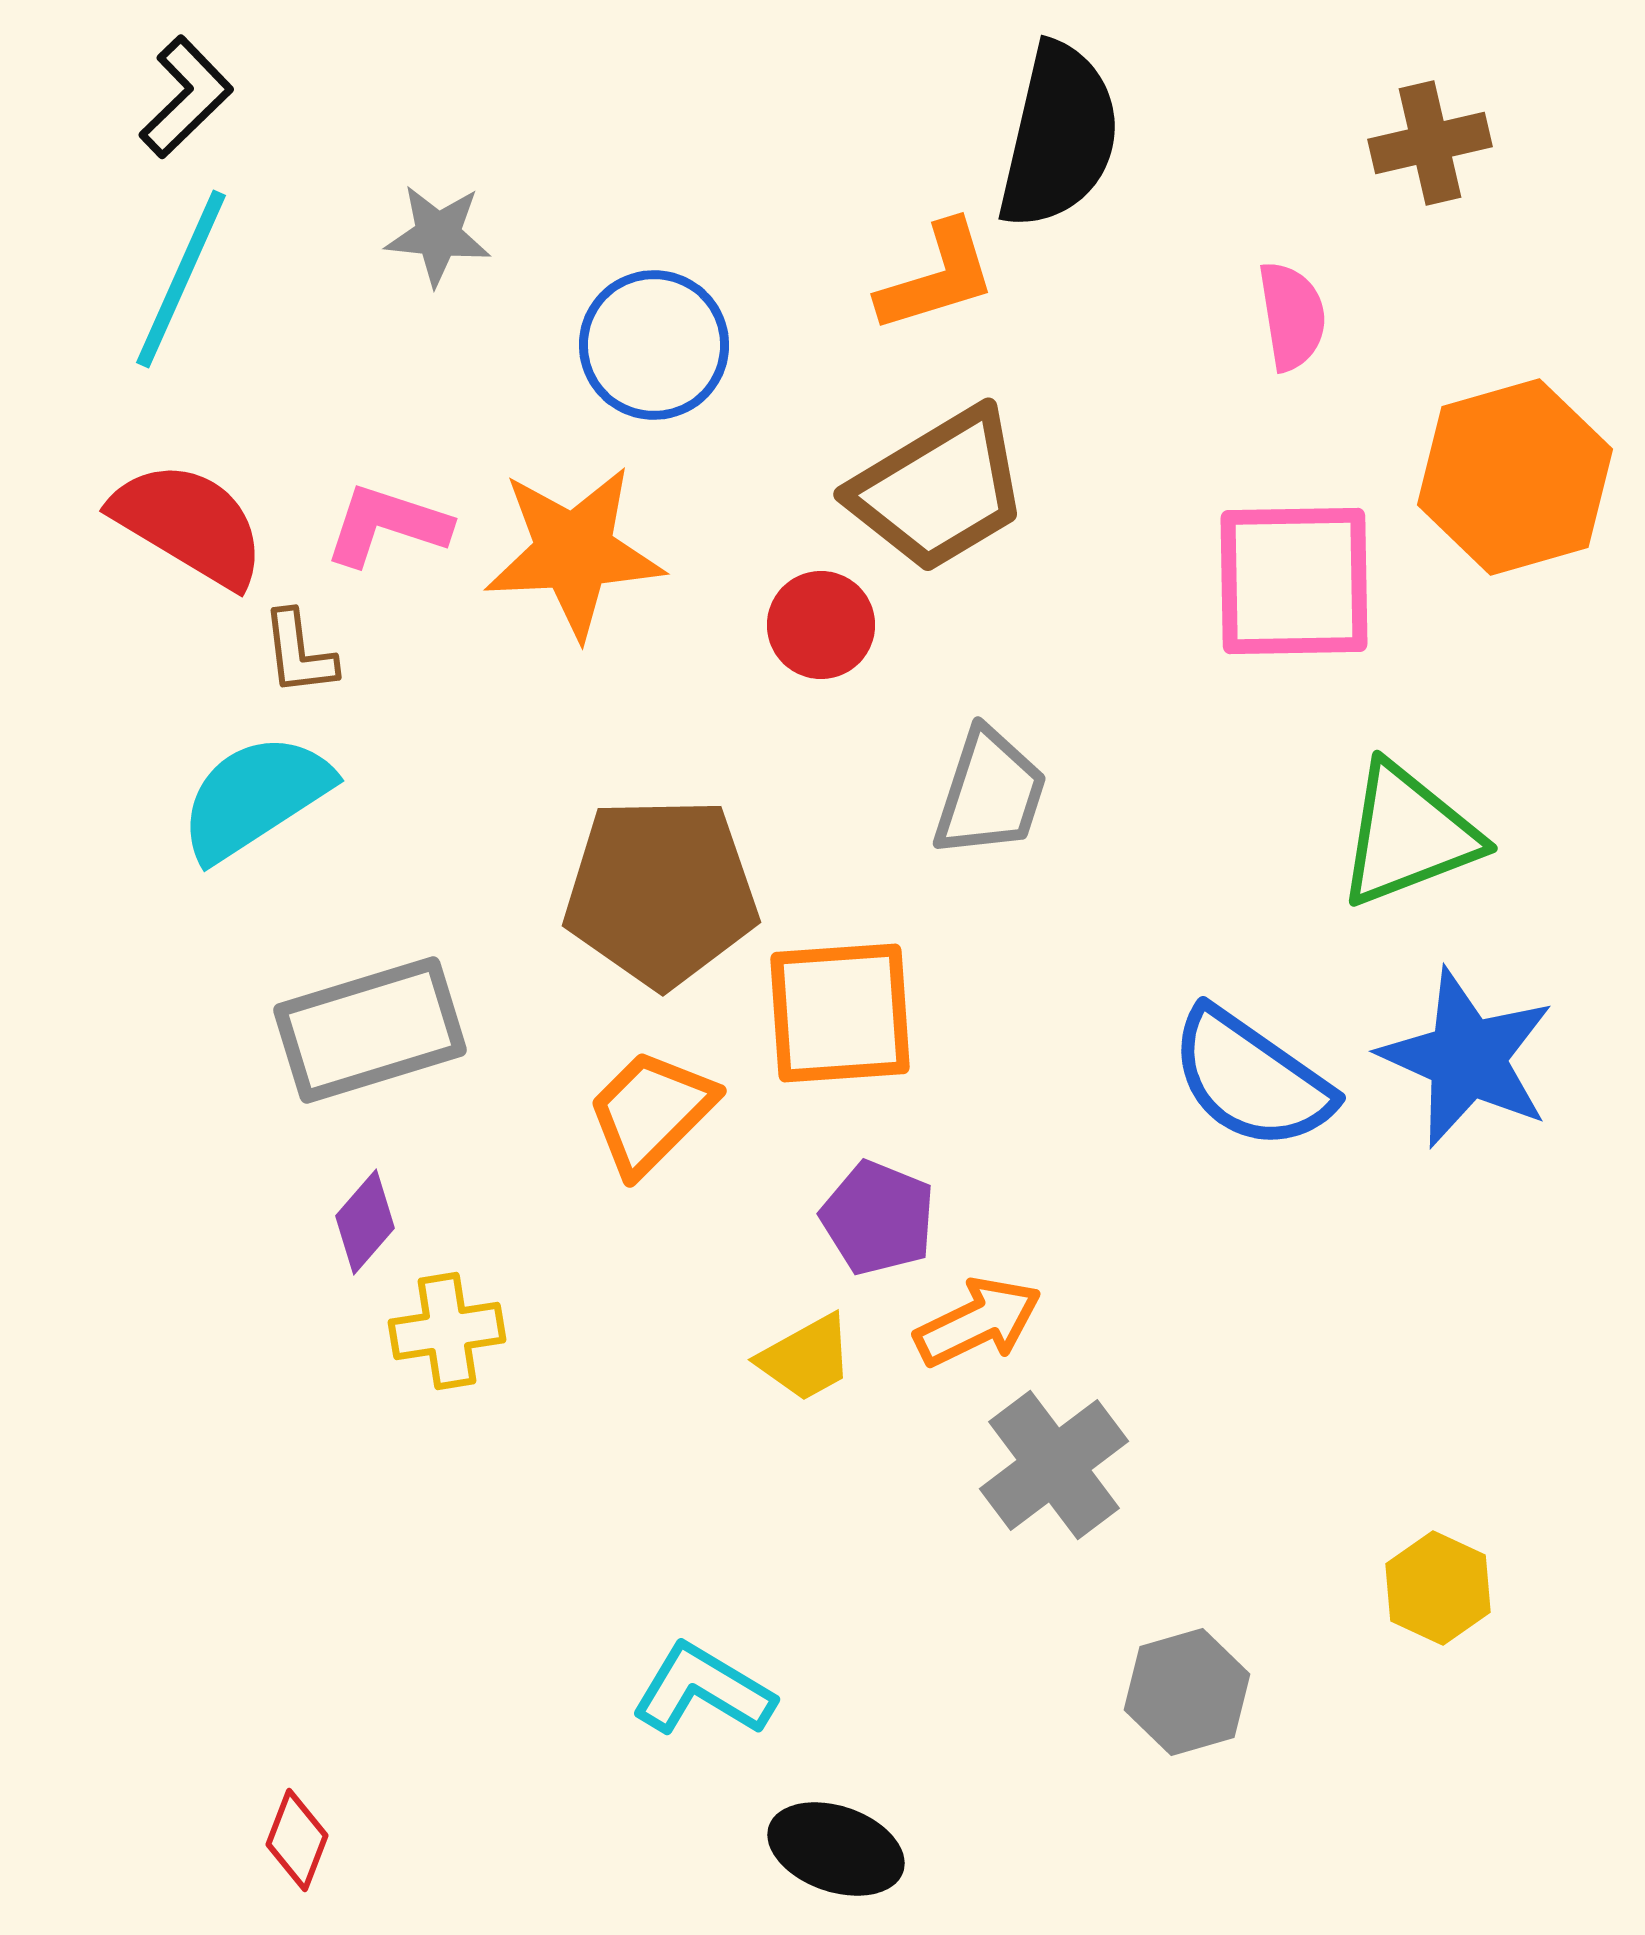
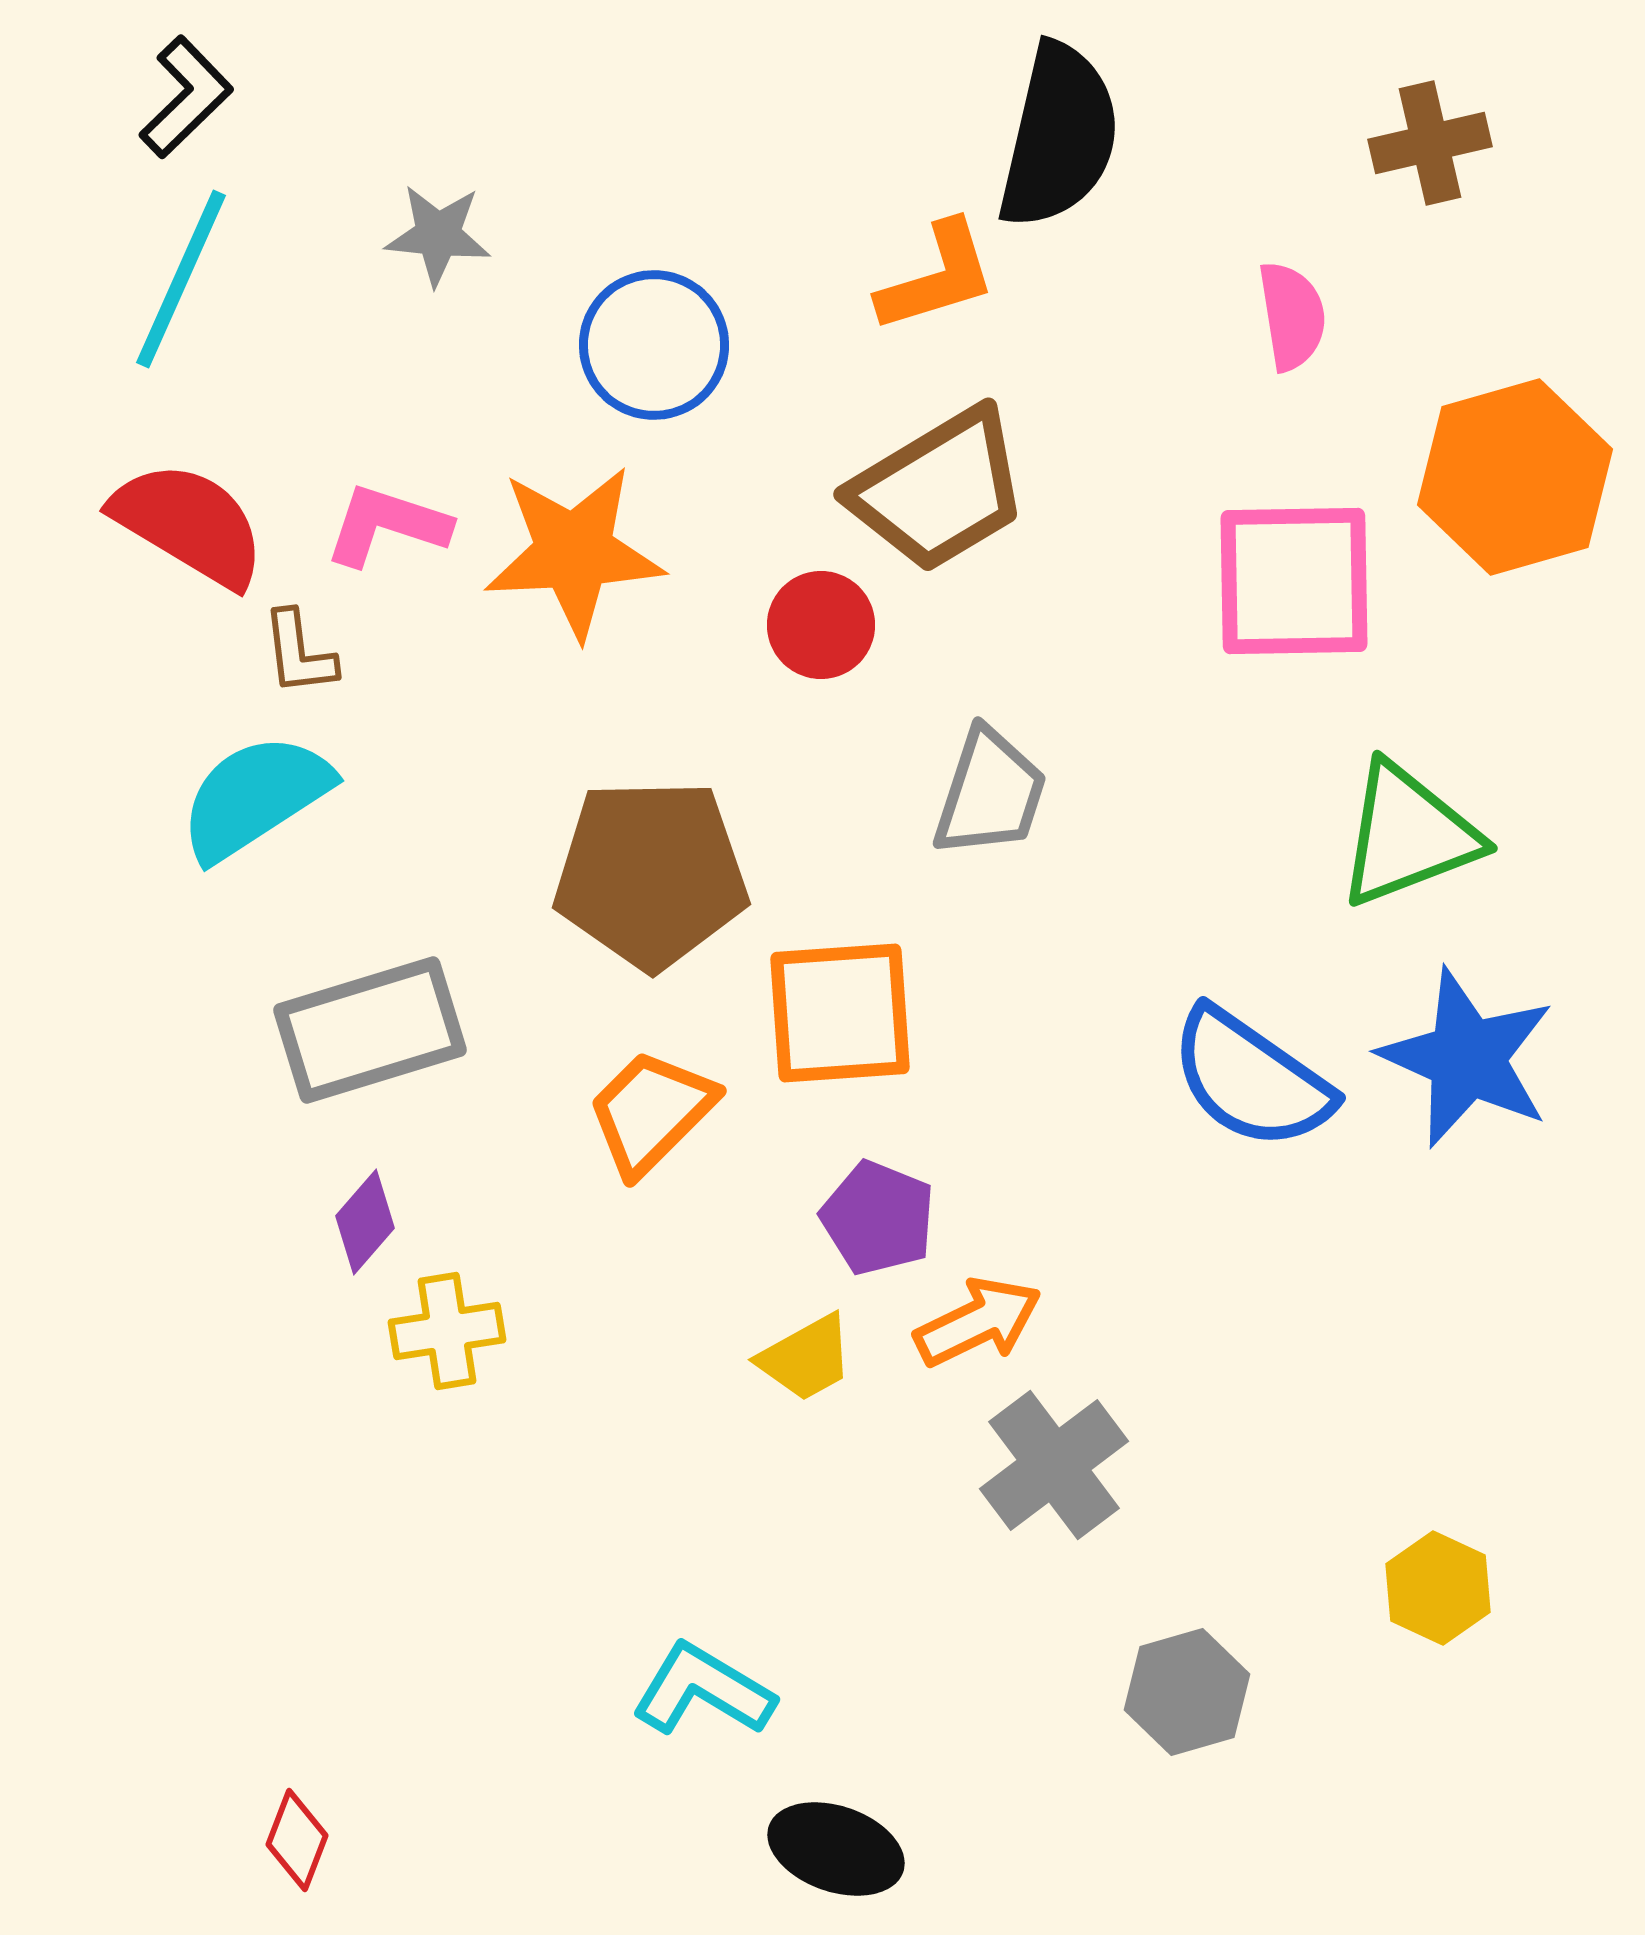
brown pentagon: moved 10 px left, 18 px up
